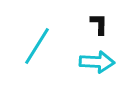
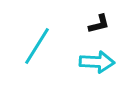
black L-shape: rotated 75 degrees clockwise
